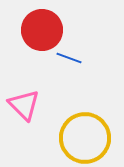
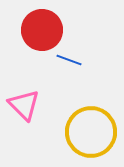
blue line: moved 2 px down
yellow circle: moved 6 px right, 6 px up
